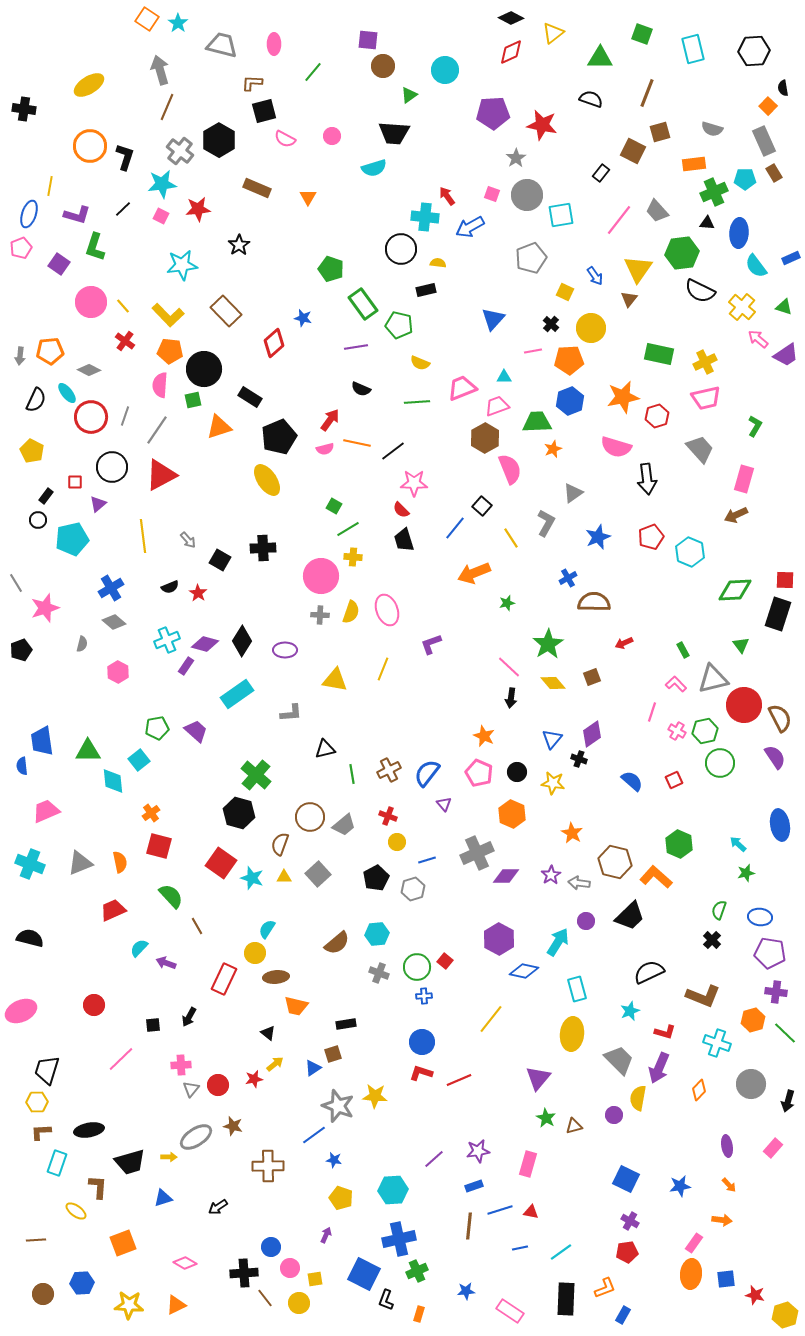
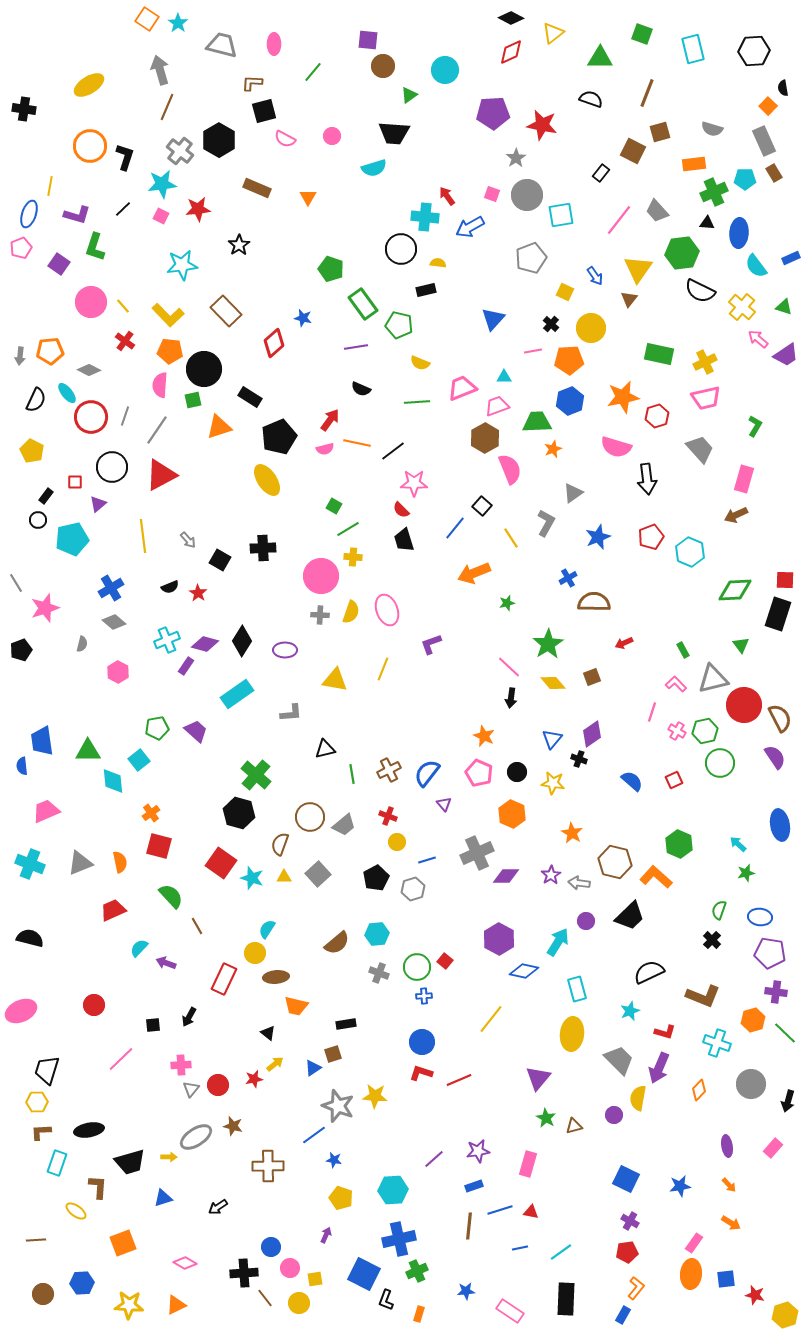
orange arrow at (722, 1220): moved 9 px right, 3 px down; rotated 24 degrees clockwise
orange L-shape at (605, 1288): moved 31 px right; rotated 30 degrees counterclockwise
